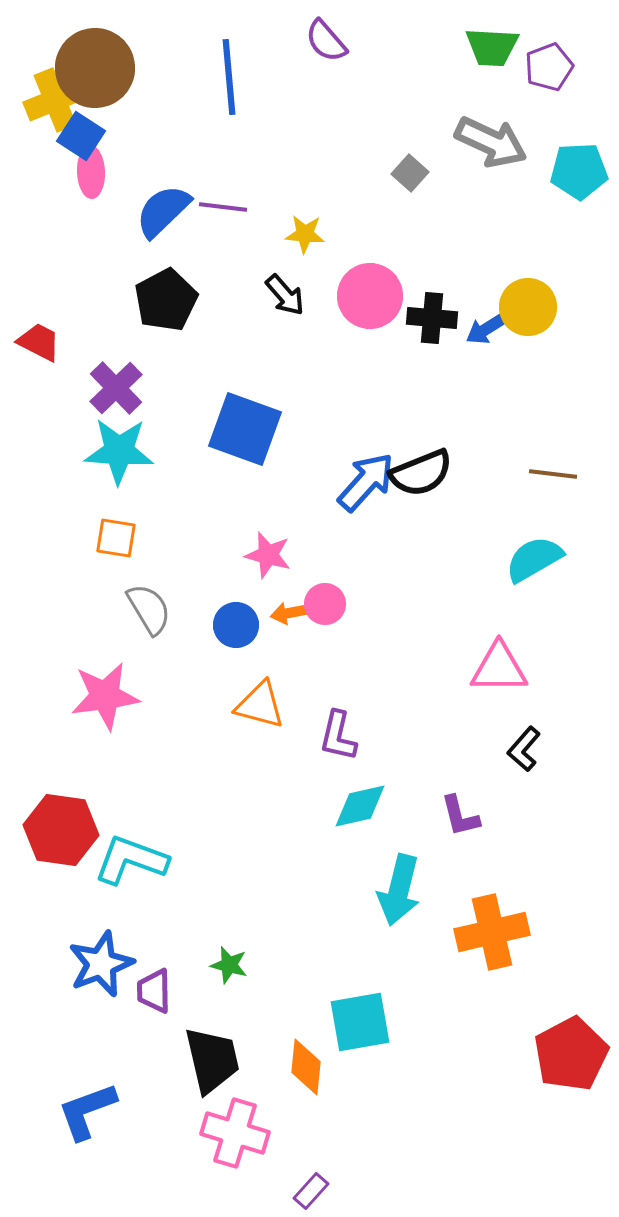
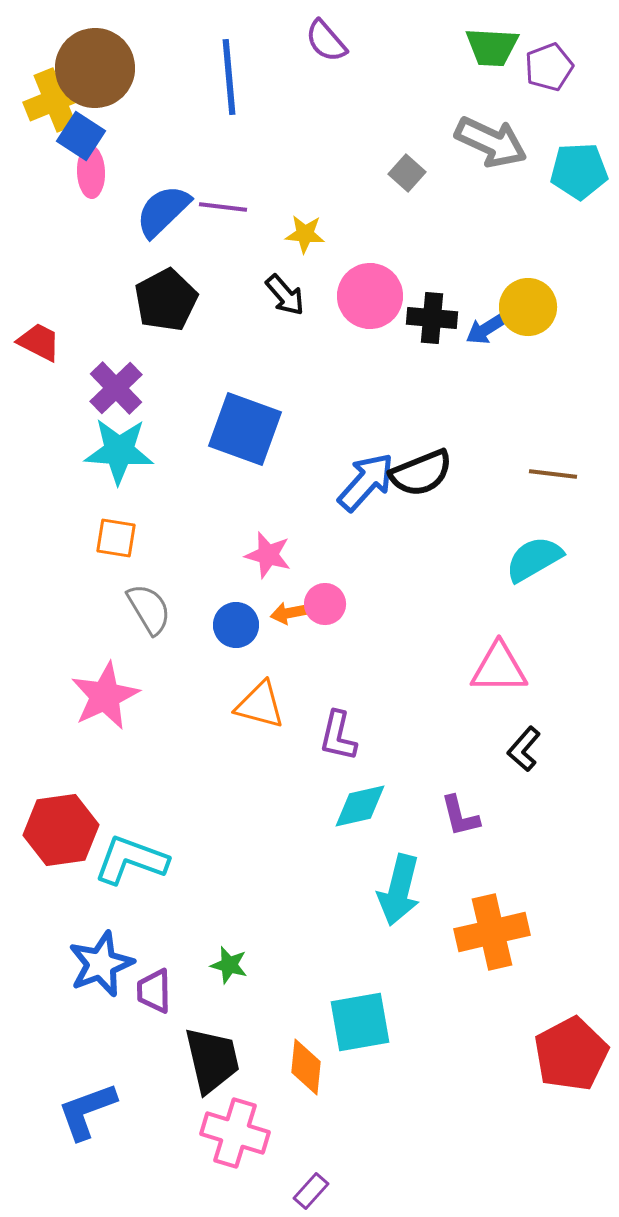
gray square at (410, 173): moved 3 px left
pink star at (105, 696): rotated 18 degrees counterclockwise
red hexagon at (61, 830): rotated 16 degrees counterclockwise
